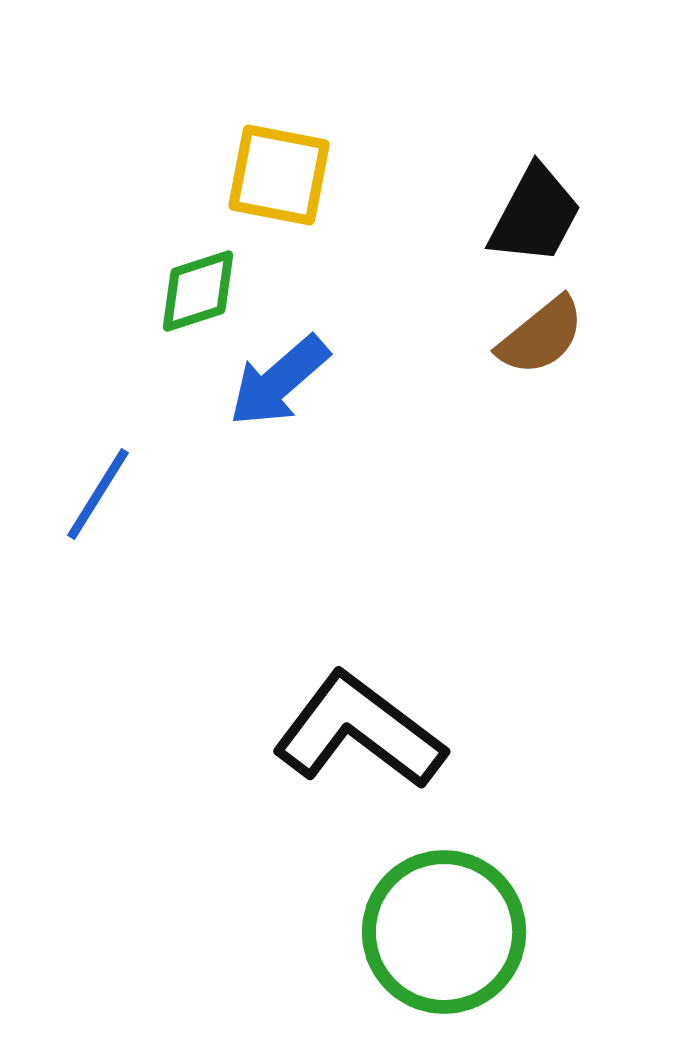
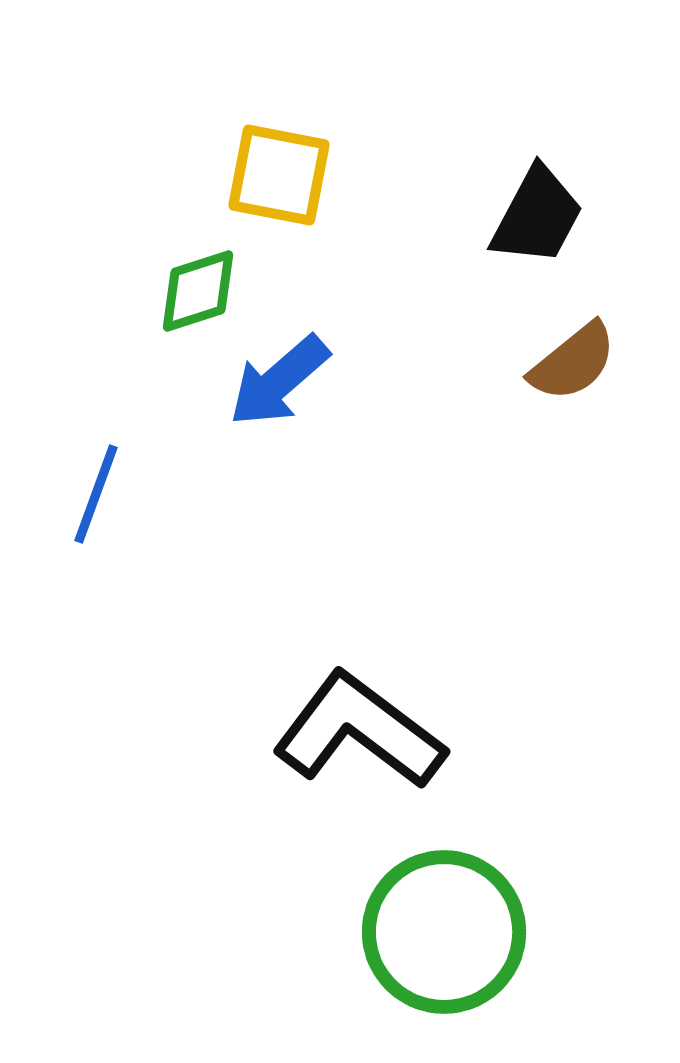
black trapezoid: moved 2 px right, 1 px down
brown semicircle: moved 32 px right, 26 px down
blue line: moved 2 px left; rotated 12 degrees counterclockwise
